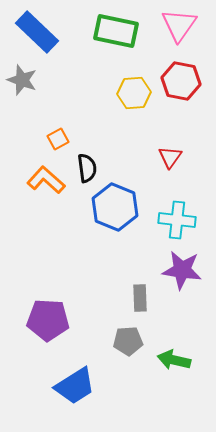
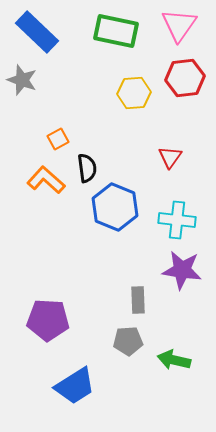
red hexagon: moved 4 px right, 3 px up; rotated 18 degrees counterclockwise
gray rectangle: moved 2 px left, 2 px down
